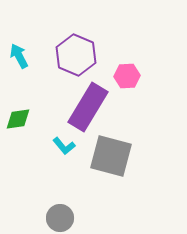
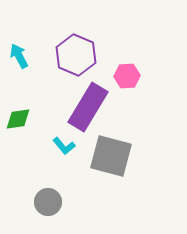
gray circle: moved 12 px left, 16 px up
